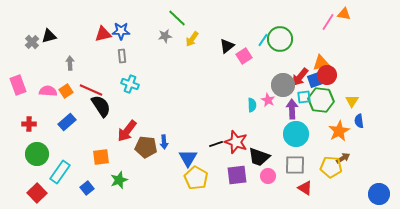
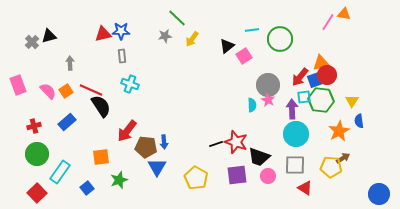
cyan line at (263, 40): moved 11 px left, 10 px up; rotated 48 degrees clockwise
gray circle at (283, 85): moved 15 px left
pink semicircle at (48, 91): rotated 42 degrees clockwise
red cross at (29, 124): moved 5 px right, 2 px down; rotated 16 degrees counterclockwise
blue triangle at (188, 158): moved 31 px left, 9 px down
